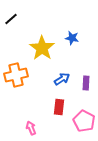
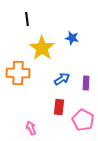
black line: moved 16 px right; rotated 56 degrees counterclockwise
orange cross: moved 2 px right, 2 px up; rotated 15 degrees clockwise
pink pentagon: moved 1 px left, 1 px up
